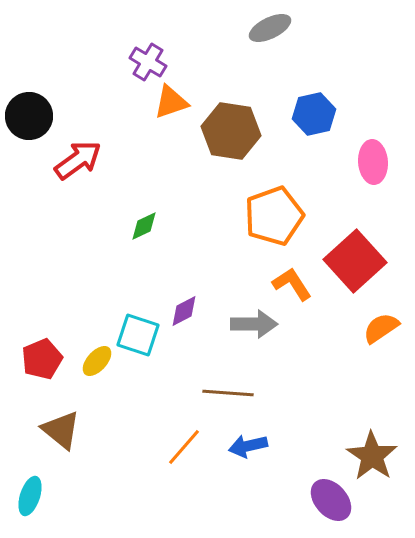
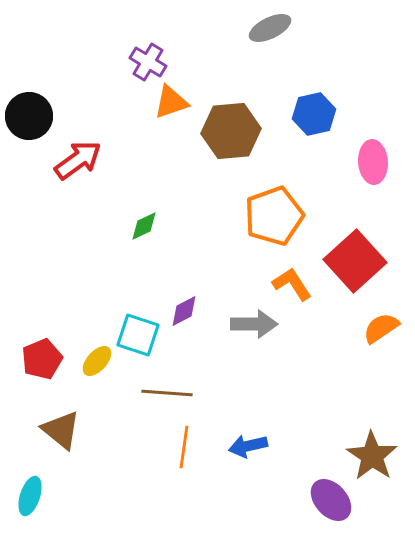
brown hexagon: rotated 14 degrees counterclockwise
brown line: moved 61 px left
orange line: rotated 33 degrees counterclockwise
